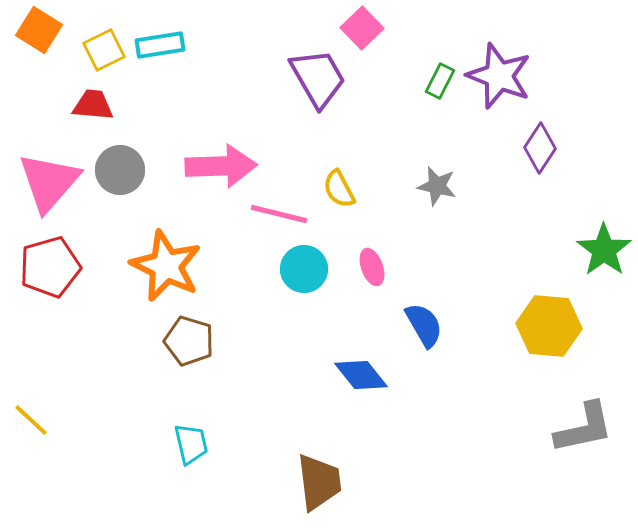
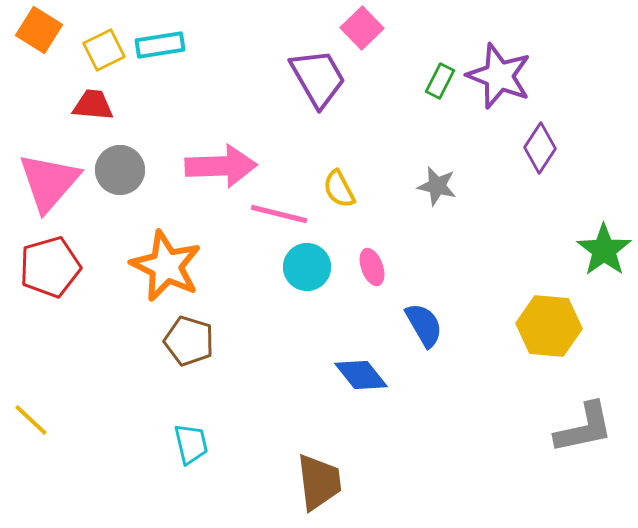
cyan circle: moved 3 px right, 2 px up
